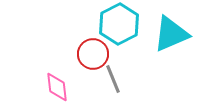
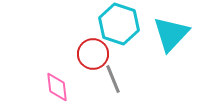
cyan hexagon: rotated 15 degrees counterclockwise
cyan triangle: rotated 24 degrees counterclockwise
